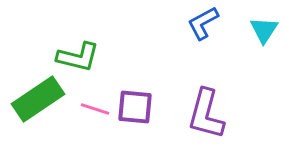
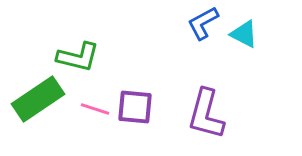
cyan triangle: moved 20 px left, 4 px down; rotated 36 degrees counterclockwise
